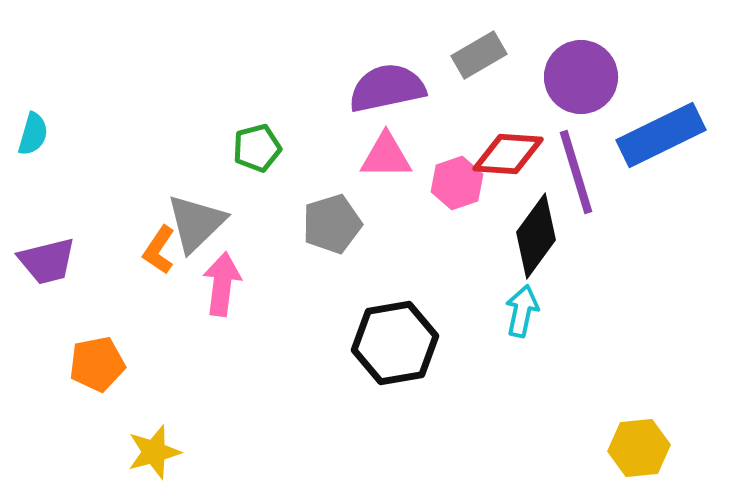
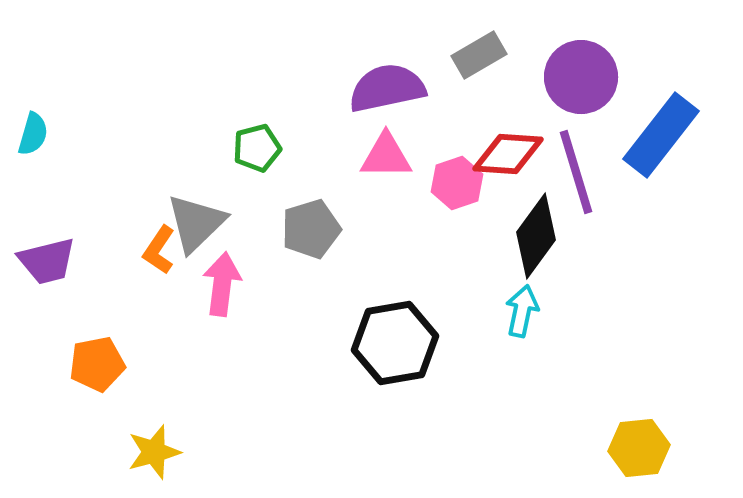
blue rectangle: rotated 26 degrees counterclockwise
gray pentagon: moved 21 px left, 5 px down
